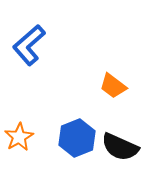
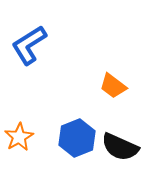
blue L-shape: rotated 9 degrees clockwise
